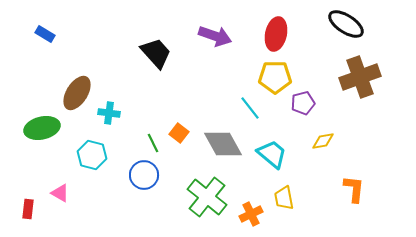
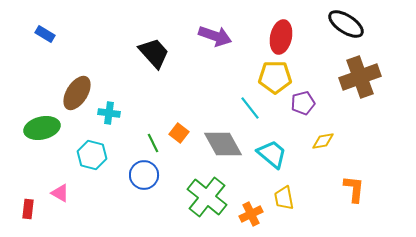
red ellipse: moved 5 px right, 3 px down
black trapezoid: moved 2 px left
